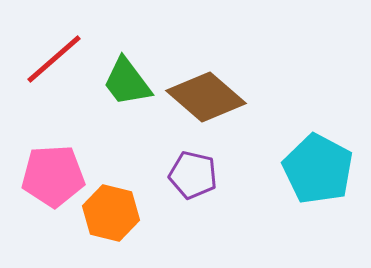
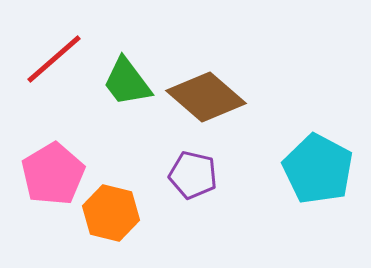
pink pentagon: moved 2 px up; rotated 28 degrees counterclockwise
